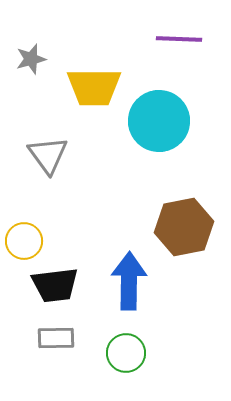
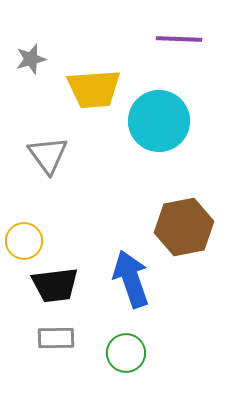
yellow trapezoid: moved 2 px down; rotated 4 degrees counterclockwise
blue arrow: moved 2 px right, 2 px up; rotated 20 degrees counterclockwise
